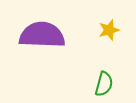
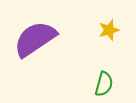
purple semicircle: moved 7 px left, 4 px down; rotated 36 degrees counterclockwise
